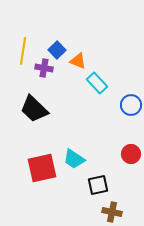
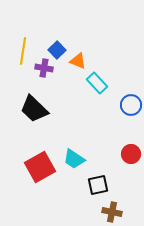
red square: moved 2 px left, 1 px up; rotated 16 degrees counterclockwise
